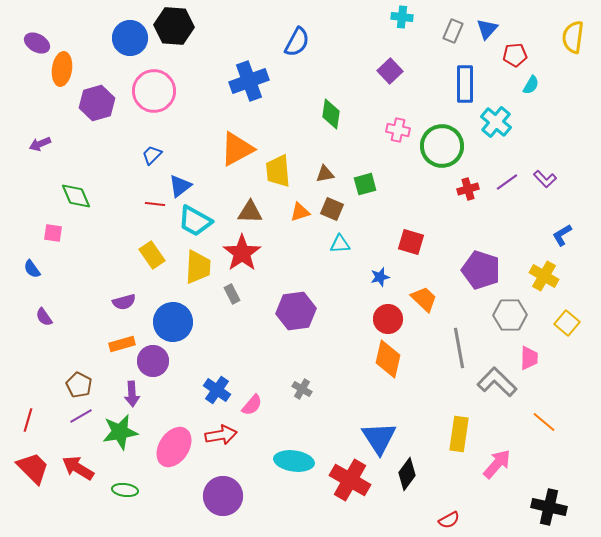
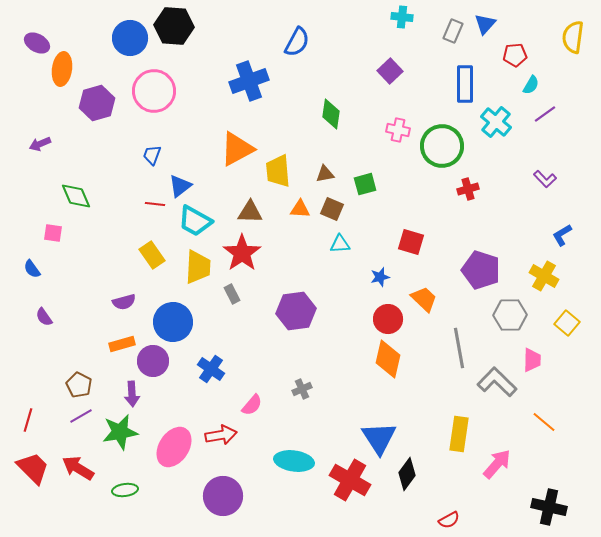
blue triangle at (487, 29): moved 2 px left, 5 px up
blue trapezoid at (152, 155): rotated 25 degrees counterclockwise
purple line at (507, 182): moved 38 px right, 68 px up
orange triangle at (300, 212): moved 3 px up; rotated 20 degrees clockwise
pink trapezoid at (529, 358): moved 3 px right, 2 px down
gray cross at (302, 389): rotated 36 degrees clockwise
blue cross at (217, 390): moved 6 px left, 21 px up
green ellipse at (125, 490): rotated 15 degrees counterclockwise
